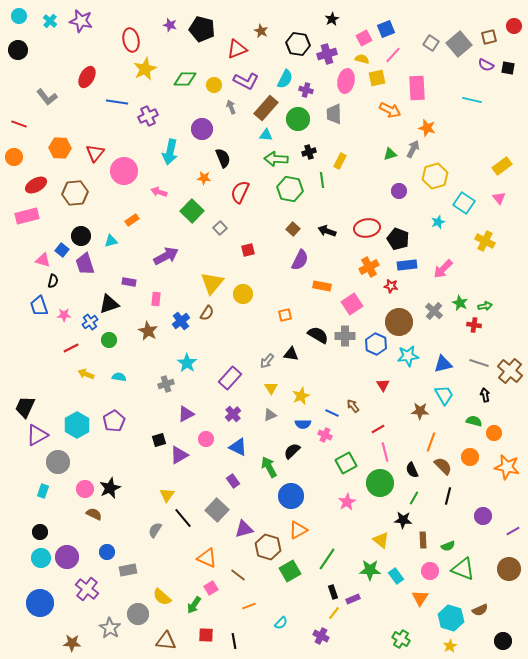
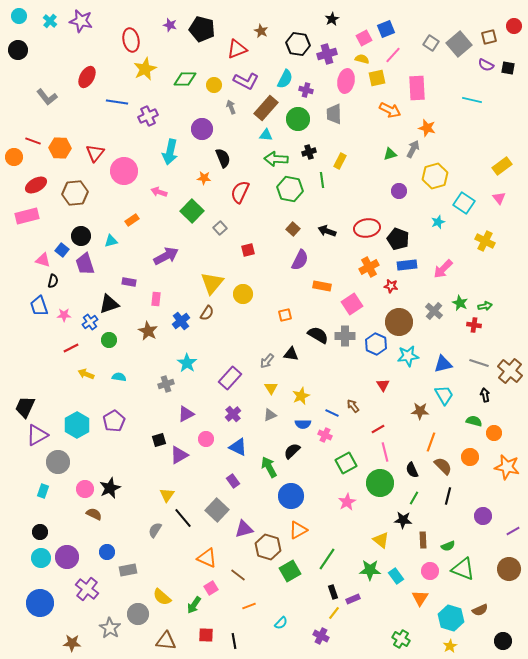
red line at (19, 124): moved 14 px right, 17 px down
